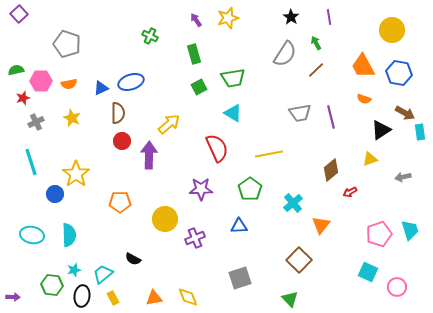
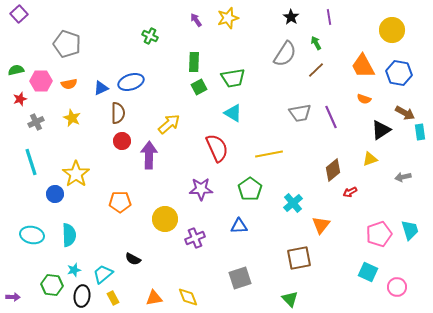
green rectangle at (194, 54): moved 8 px down; rotated 18 degrees clockwise
red star at (23, 98): moved 3 px left, 1 px down
purple line at (331, 117): rotated 10 degrees counterclockwise
brown diamond at (331, 170): moved 2 px right
brown square at (299, 260): moved 2 px up; rotated 35 degrees clockwise
